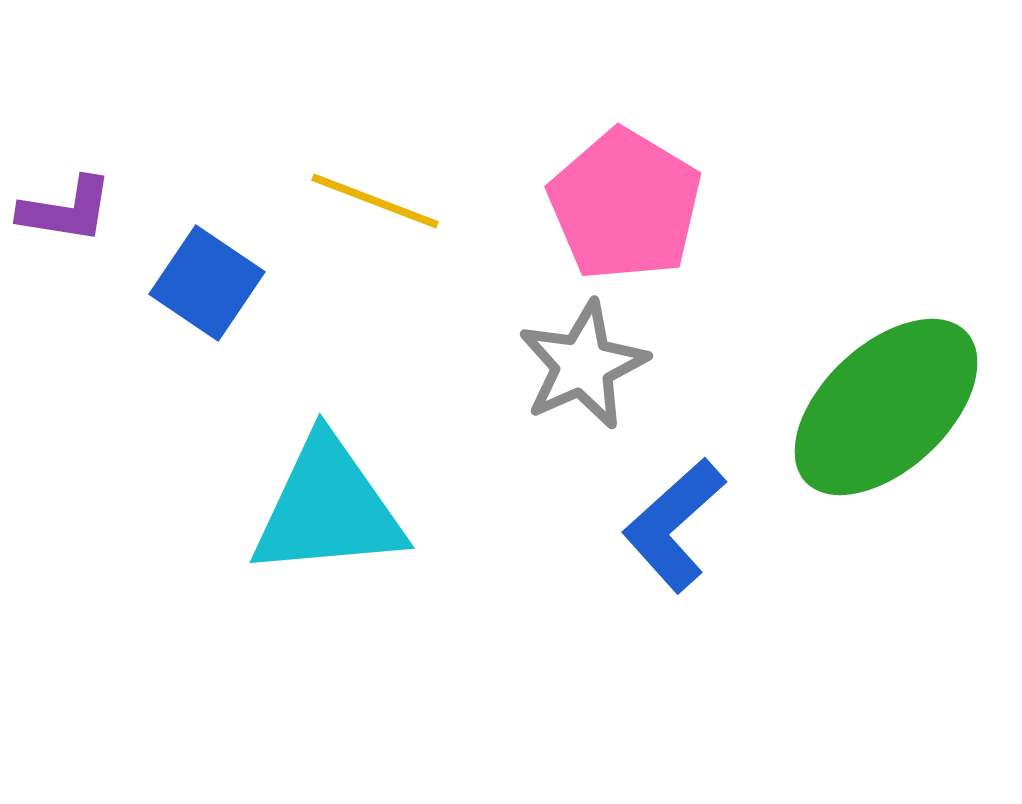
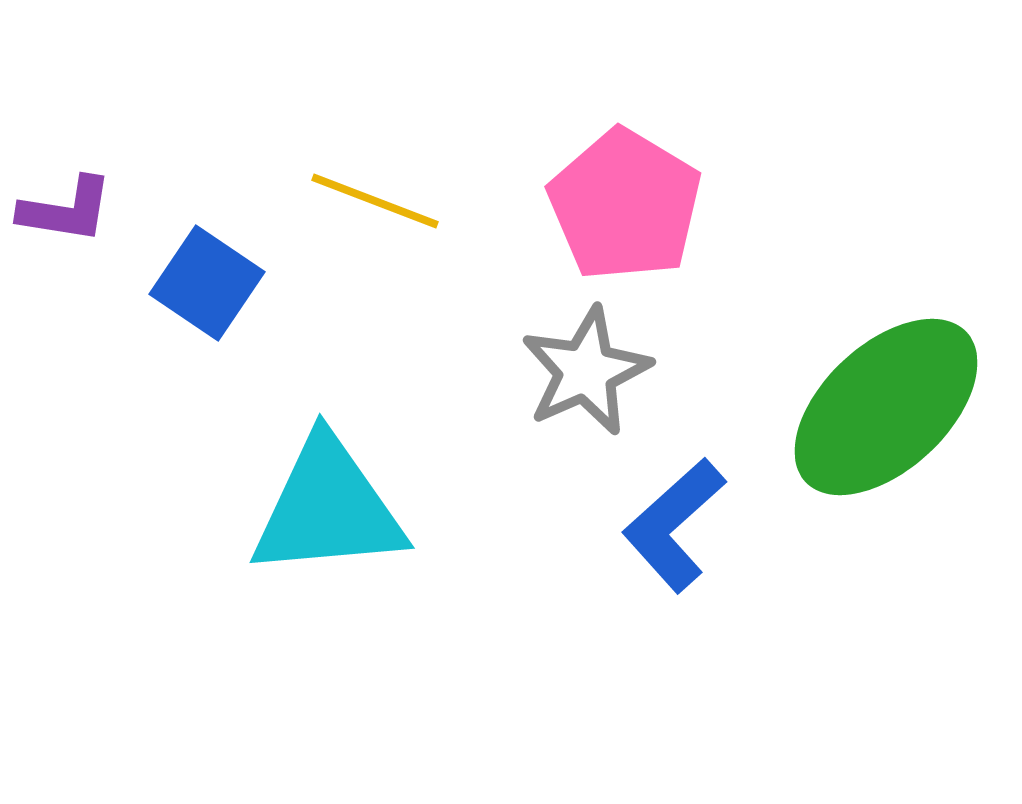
gray star: moved 3 px right, 6 px down
